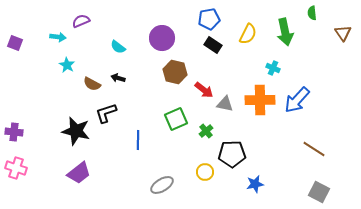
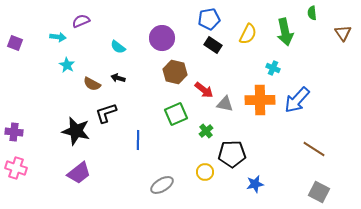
green square: moved 5 px up
